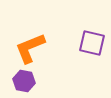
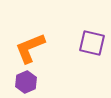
purple hexagon: moved 2 px right, 1 px down; rotated 25 degrees clockwise
